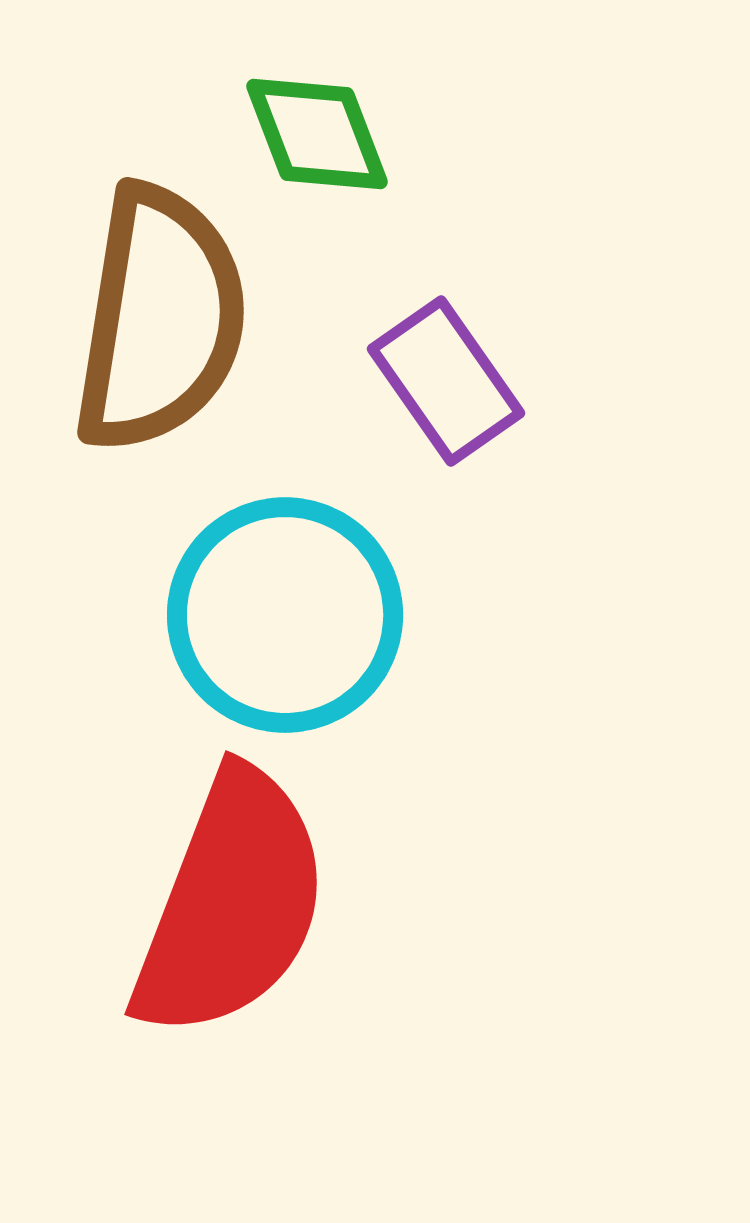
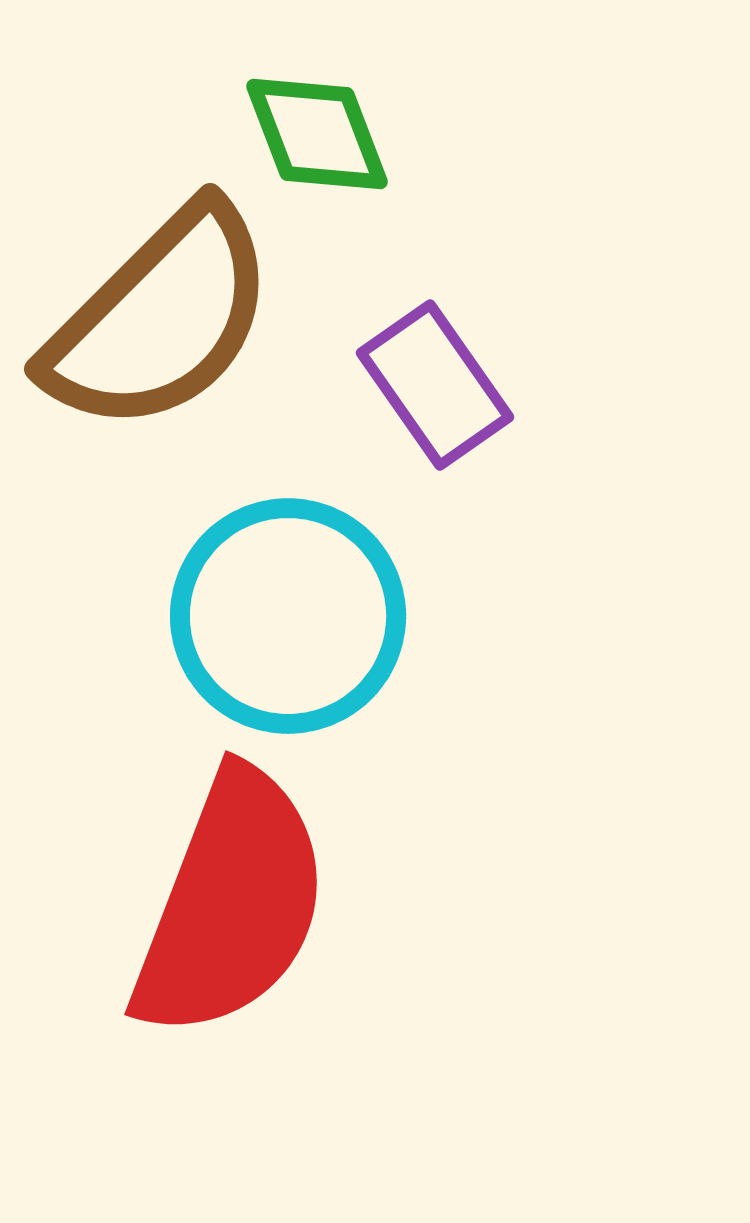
brown semicircle: rotated 36 degrees clockwise
purple rectangle: moved 11 px left, 4 px down
cyan circle: moved 3 px right, 1 px down
